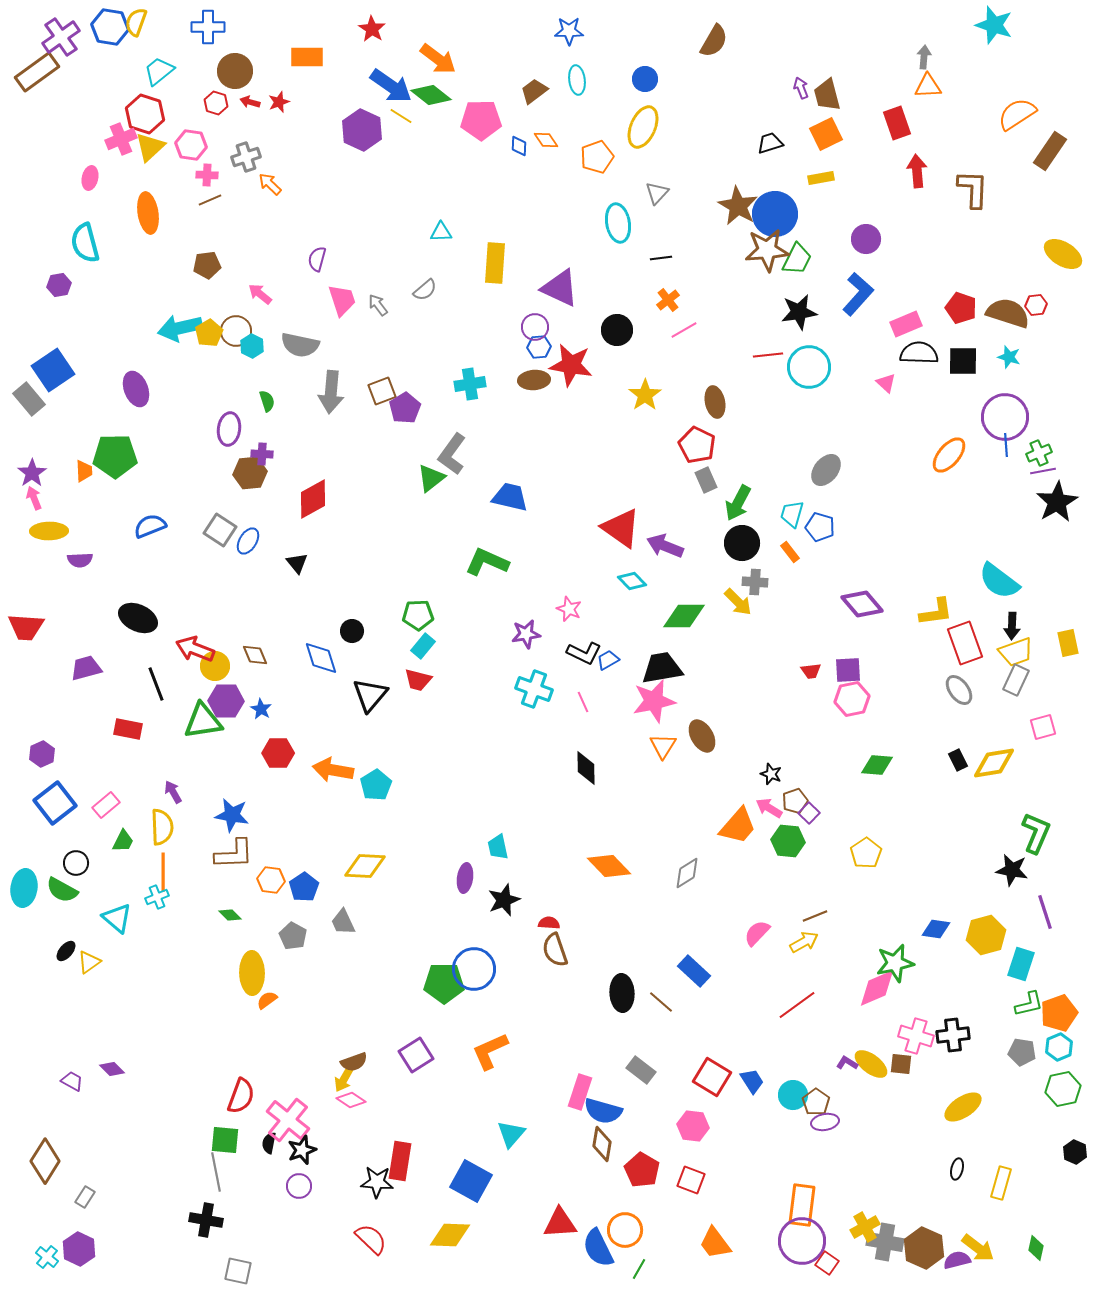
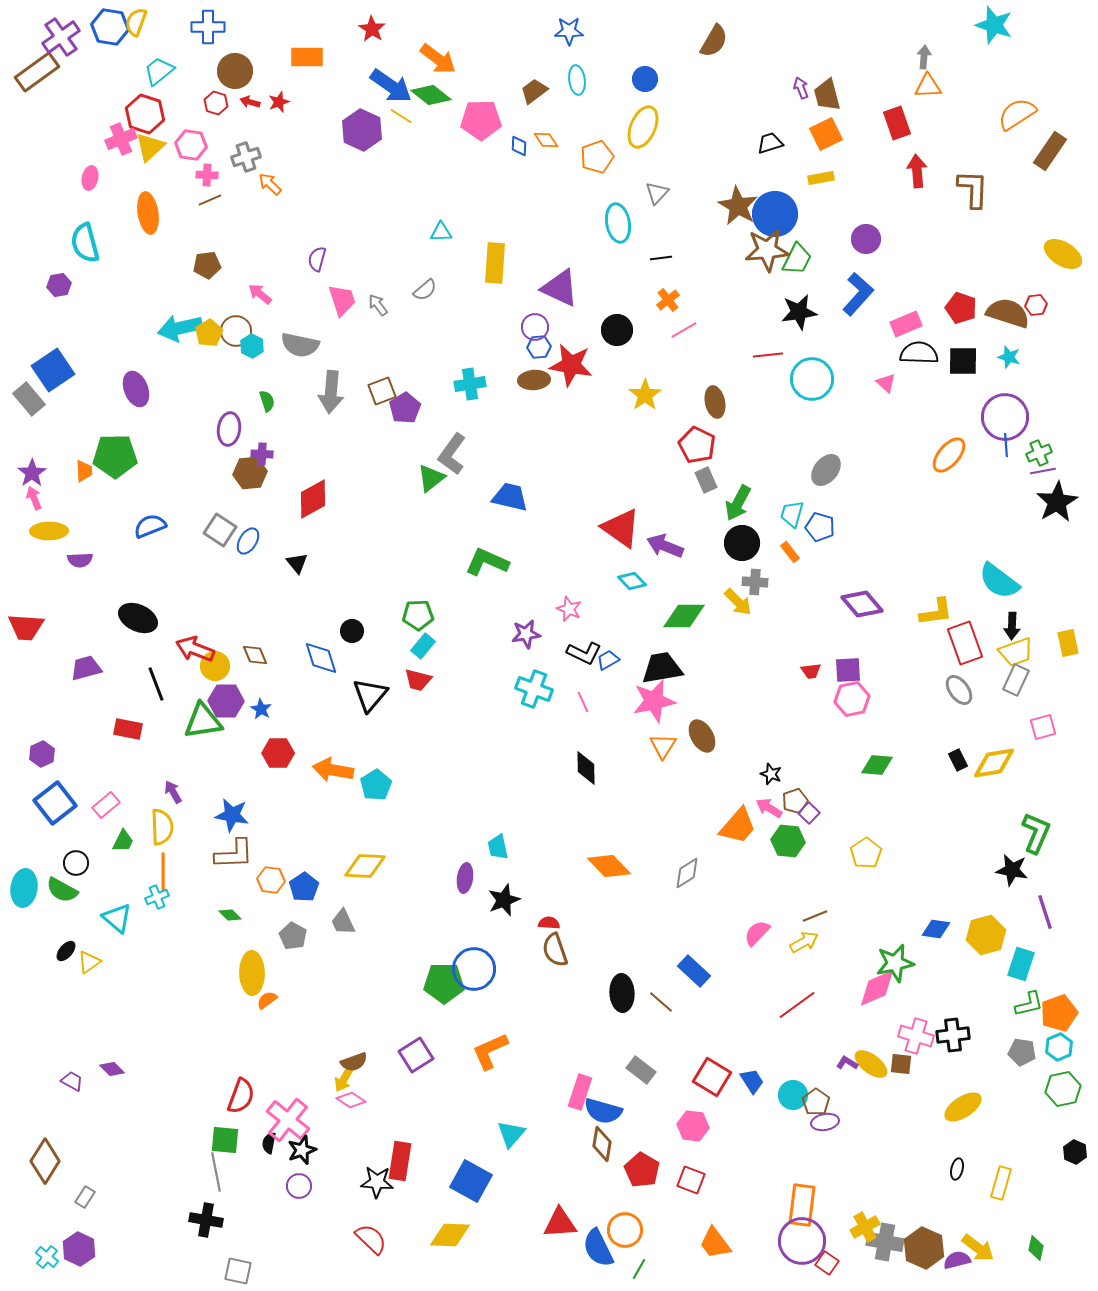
cyan circle at (809, 367): moved 3 px right, 12 px down
